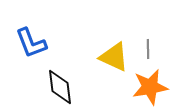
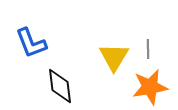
yellow triangle: rotated 36 degrees clockwise
black diamond: moved 1 px up
